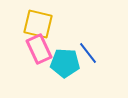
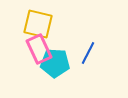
blue line: rotated 65 degrees clockwise
cyan pentagon: moved 10 px left
